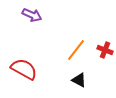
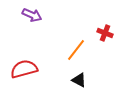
red cross: moved 17 px up
red semicircle: rotated 44 degrees counterclockwise
